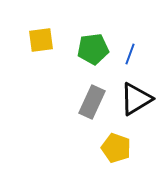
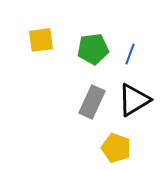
black triangle: moved 2 px left, 1 px down
